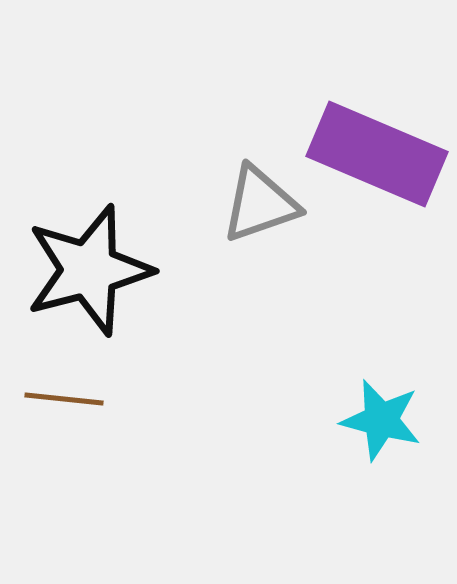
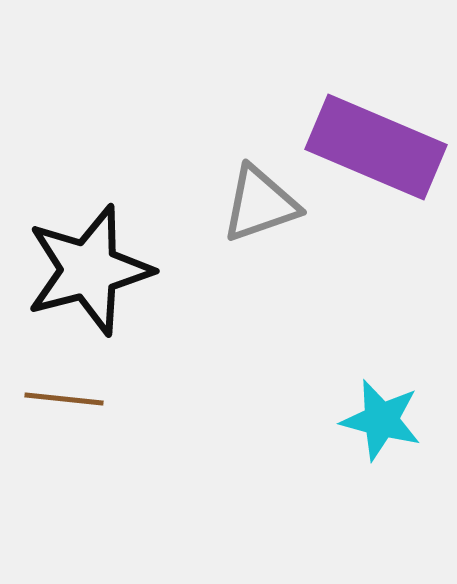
purple rectangle: moved 1 px left, 7 px up
